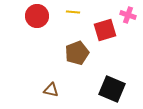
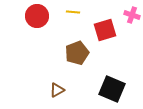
pink cross: moved 4 px right
brown triangle: moved 6 px right; rotated 42 degrees counterclockwise
